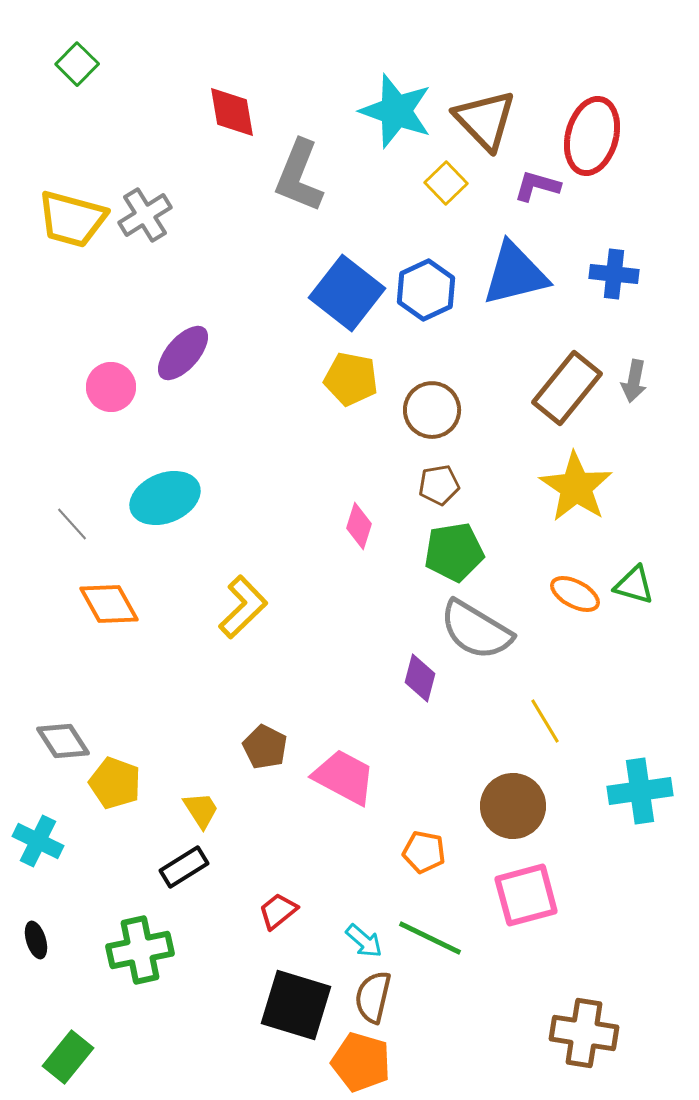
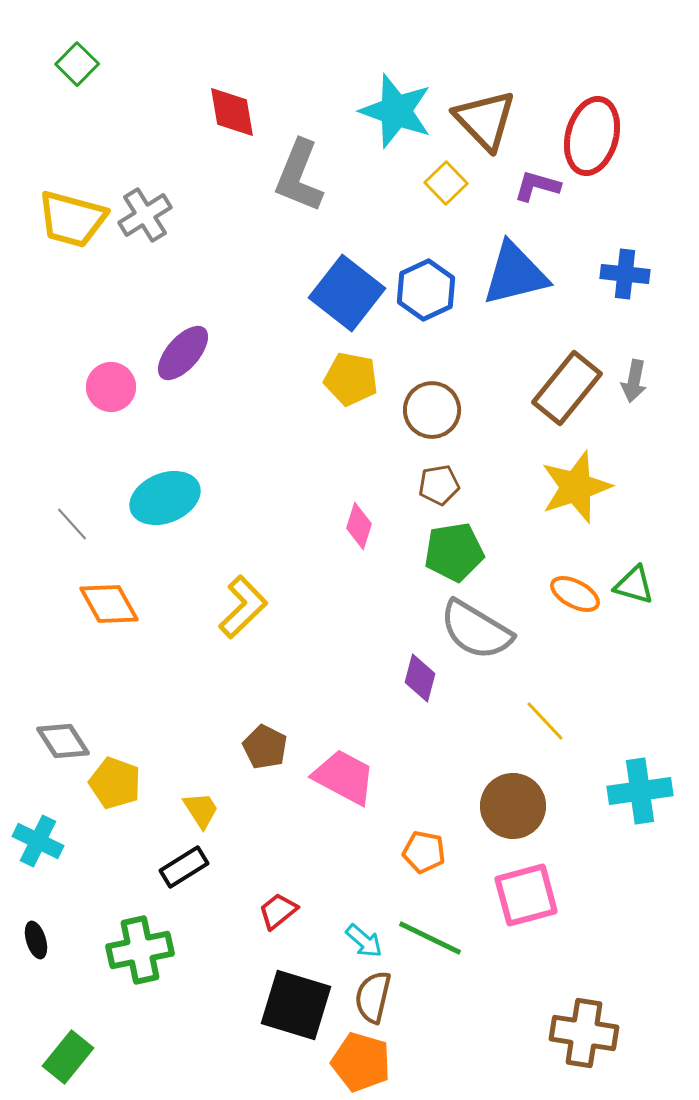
blue cross at (614, 274): moved 11 px right
yellow star at (576, 487): rotated 20 degrees clockwise
yellow line at (545, 721): rotated 12 degrees counterclockwise
